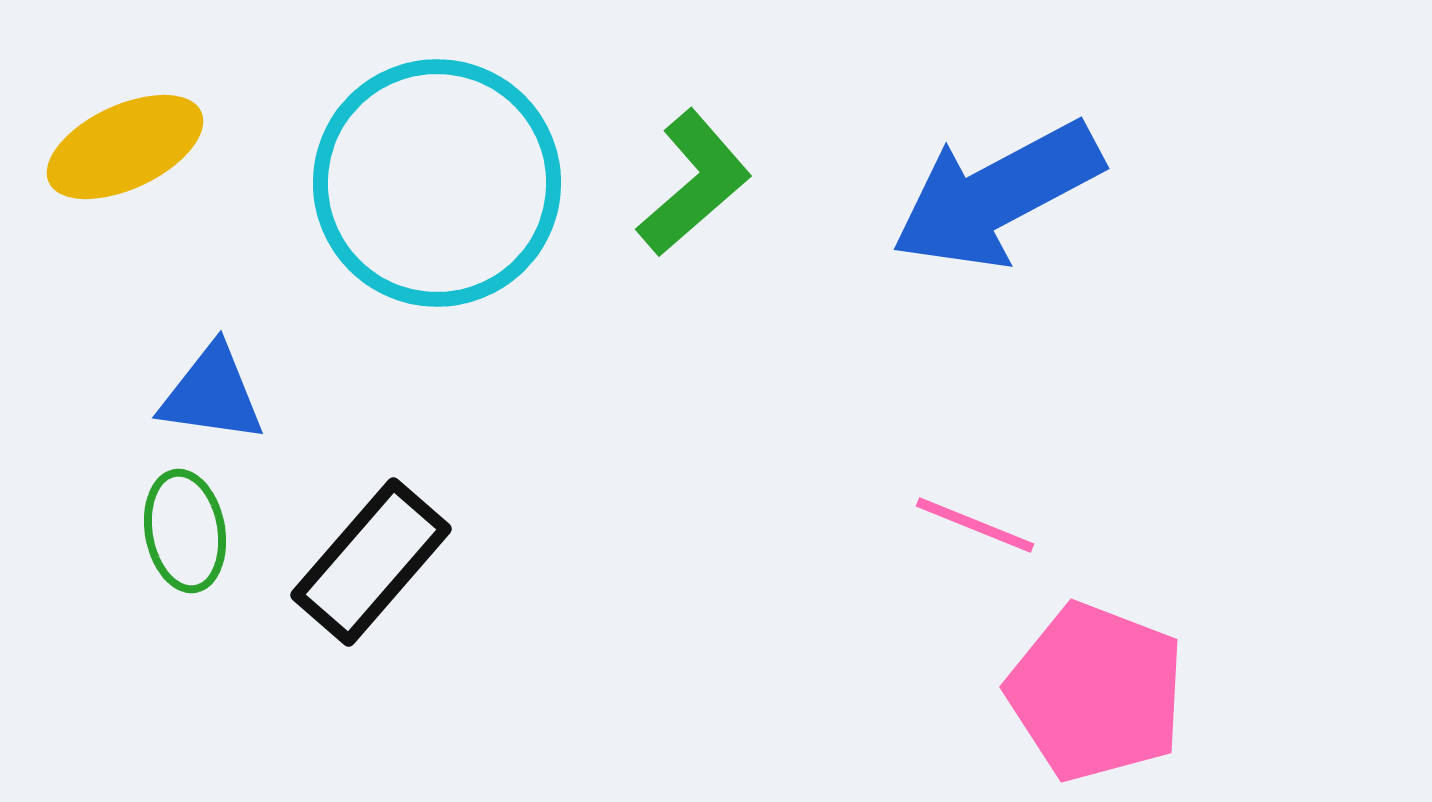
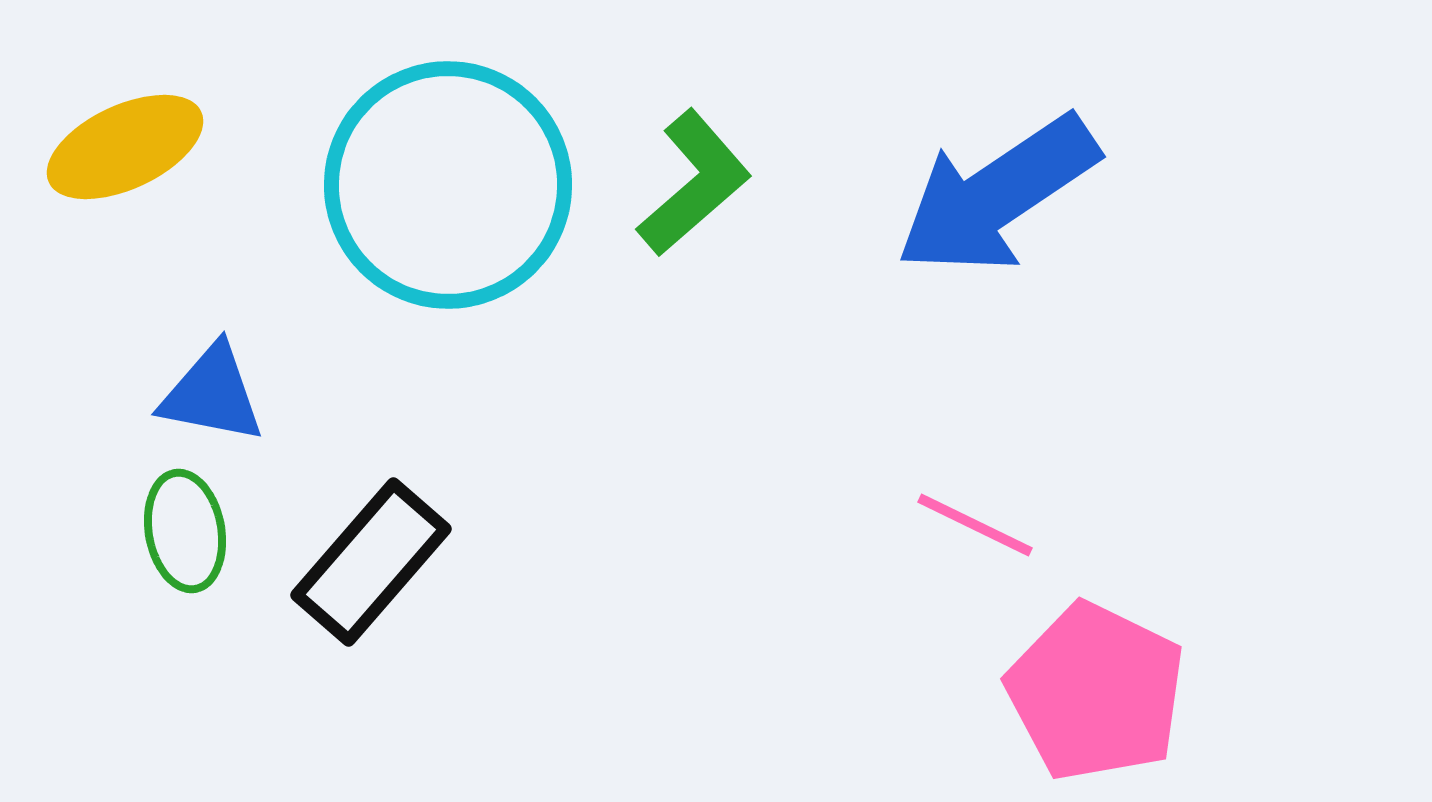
cyan circle: moved 11 px right, 2 px down
blue arrow: rotated 6 degrees counterclockwise
blue triangle: rotated 3 degrees clockwise
pink line: rotated 4 degrees clockwise
pink pentagon: rotated 5 degrees clockwise
